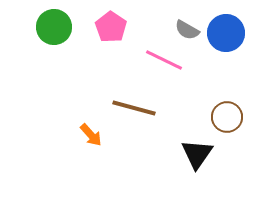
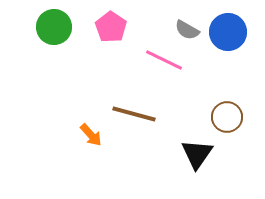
blue circle: moved 2 px right, 1 px up
brown line: moved 6 px down
